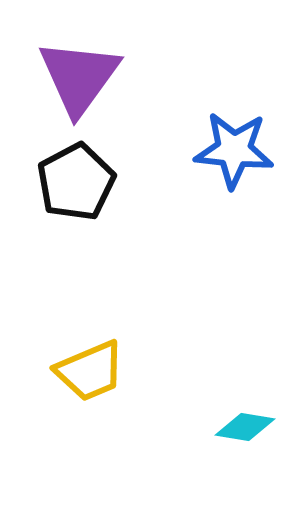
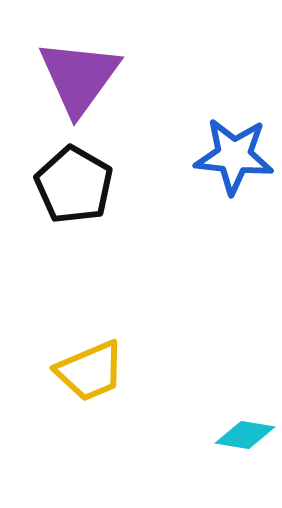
blue star: moved 6 px down
black pentagon: moved 2 px left, 3 px down; rotated 14 degrees counterclockwise
cyan diamond: moved 8 px down
